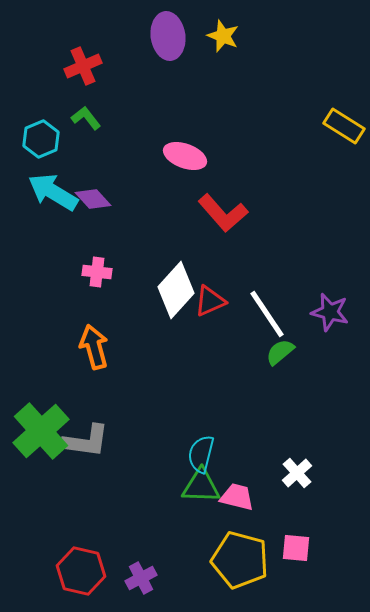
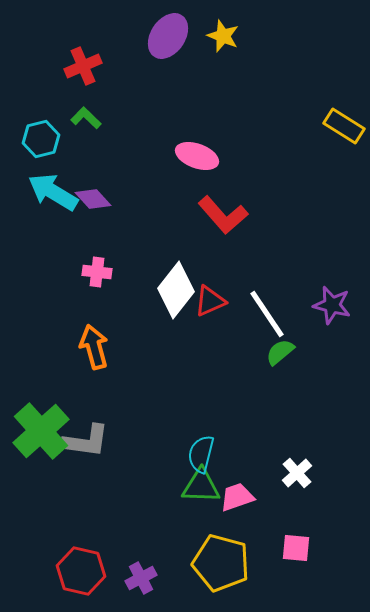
purple ellipse: rotated 42 degrees clockwise
green L-shape: rotated 8 degrees counterclockwise
cyan hexagon: rotated 9 degrees clockwise
pink ellipse: moved 12 px right
red L-shape: moved 2 px down
white diamond: rotated 4 degrees counterclockwise
purple star: moved 2 px right, 7 px up
pink trapezoid: rotated 33 degrees counterclockwise
yellow pentagon: moved 19 px left, 3 px down
